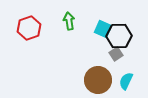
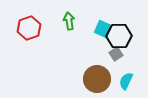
brown circle: moved 1 px left, 1 px up
